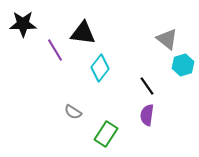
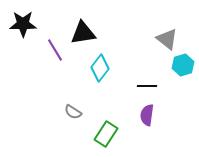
black triangle: rotated 16 degrees counterclockwise
black line: rotated 54 degrees counterclockwise
